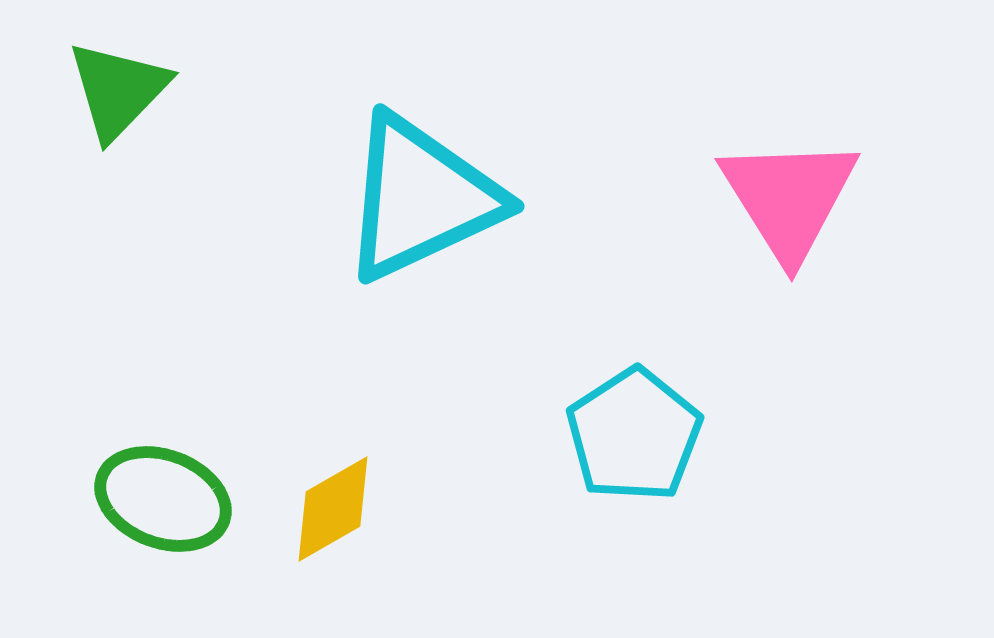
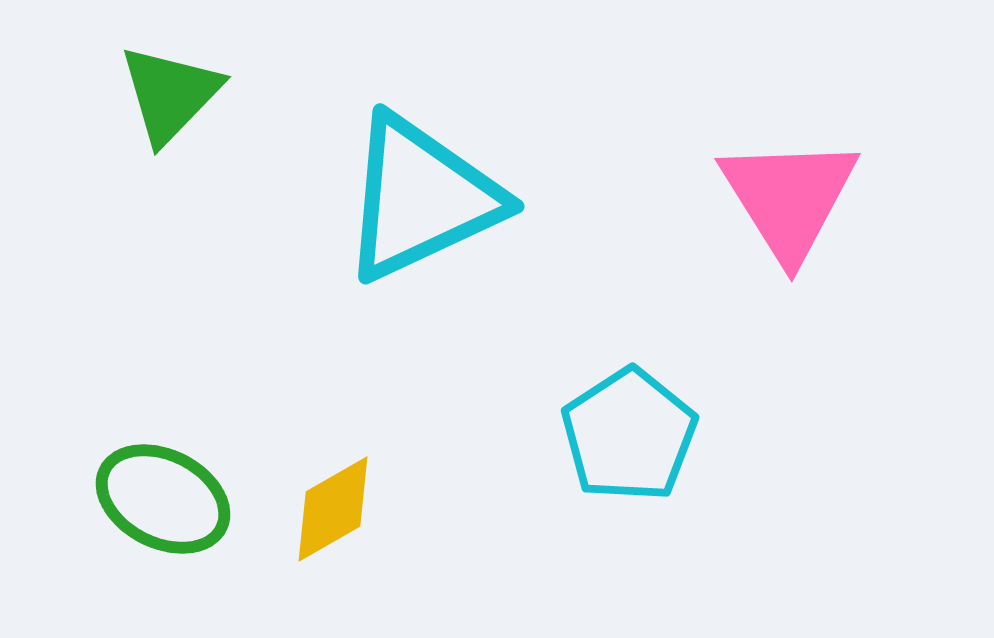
green triangle: moved 52 px right, 4 px down
cyan pentagon: moved 5 px left
green ellipse: rotated 6 degrees clockwise
